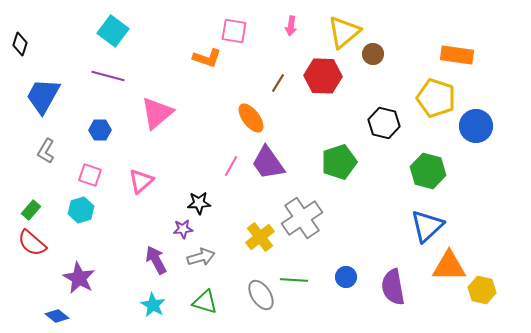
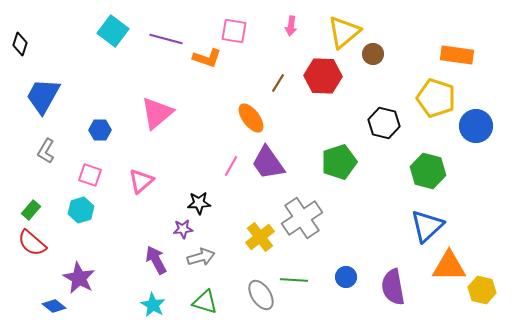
purple line at (108, 76): moved 58 px right, 37 px up
blue diamond at (57, 316): moved 3 px left, 10 px up
